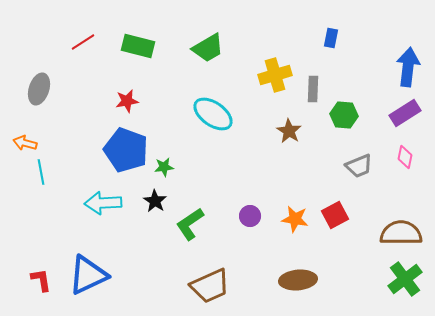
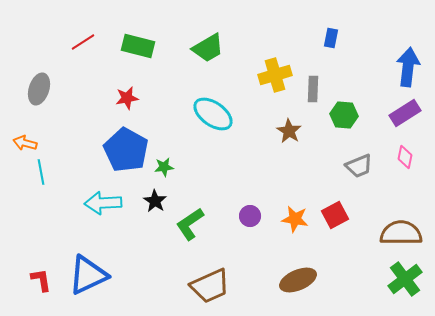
red star: moved 3 px up
blue pentagon: rotated 9 degrees clockwise
brown ellipse: rotated 18 degrees counterclockwise
